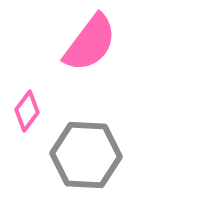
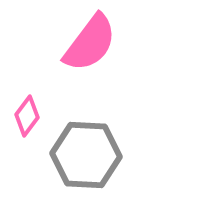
pink diamond: moved 5 px down
